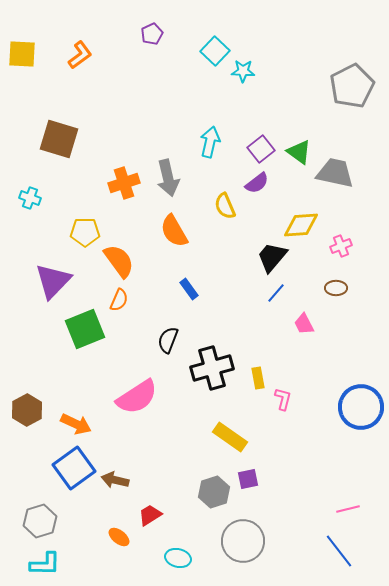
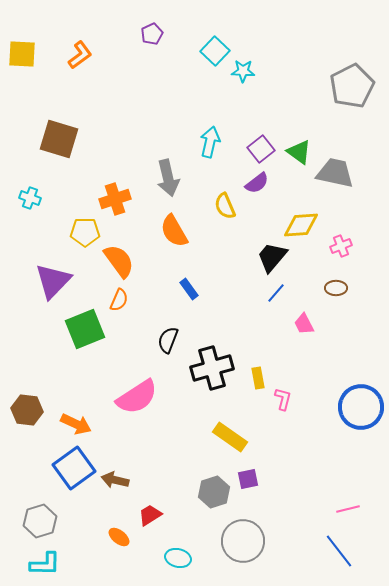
orange cross at (124, 183): moved 9 px left, 16 px down
brown hexagon at (27, 410): rotated 24 degrees counterclockwise
